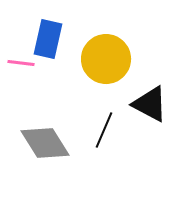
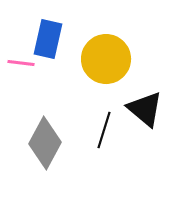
black triangle: moved 5 px left, 5 px down; rotated 12 degrees clockwise
black line: rotated 6 degrees counterclockwise
gray diamond: rotated 60 degrees clockwise
